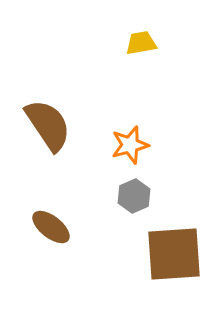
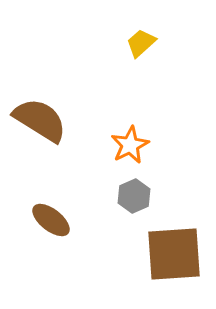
yellow trapezoid: rotated 32 degrees counterclockwise
brown semicircle: moved 8 px left, 5 px up; rotated 24 degrees counterclockwise
orange star: rotated 12 degrees counterclockwise
brown ellipse: moved 7 px up
